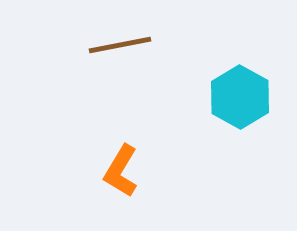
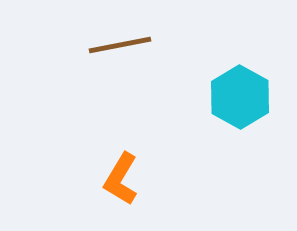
orange L-shape: moved 8 px down
